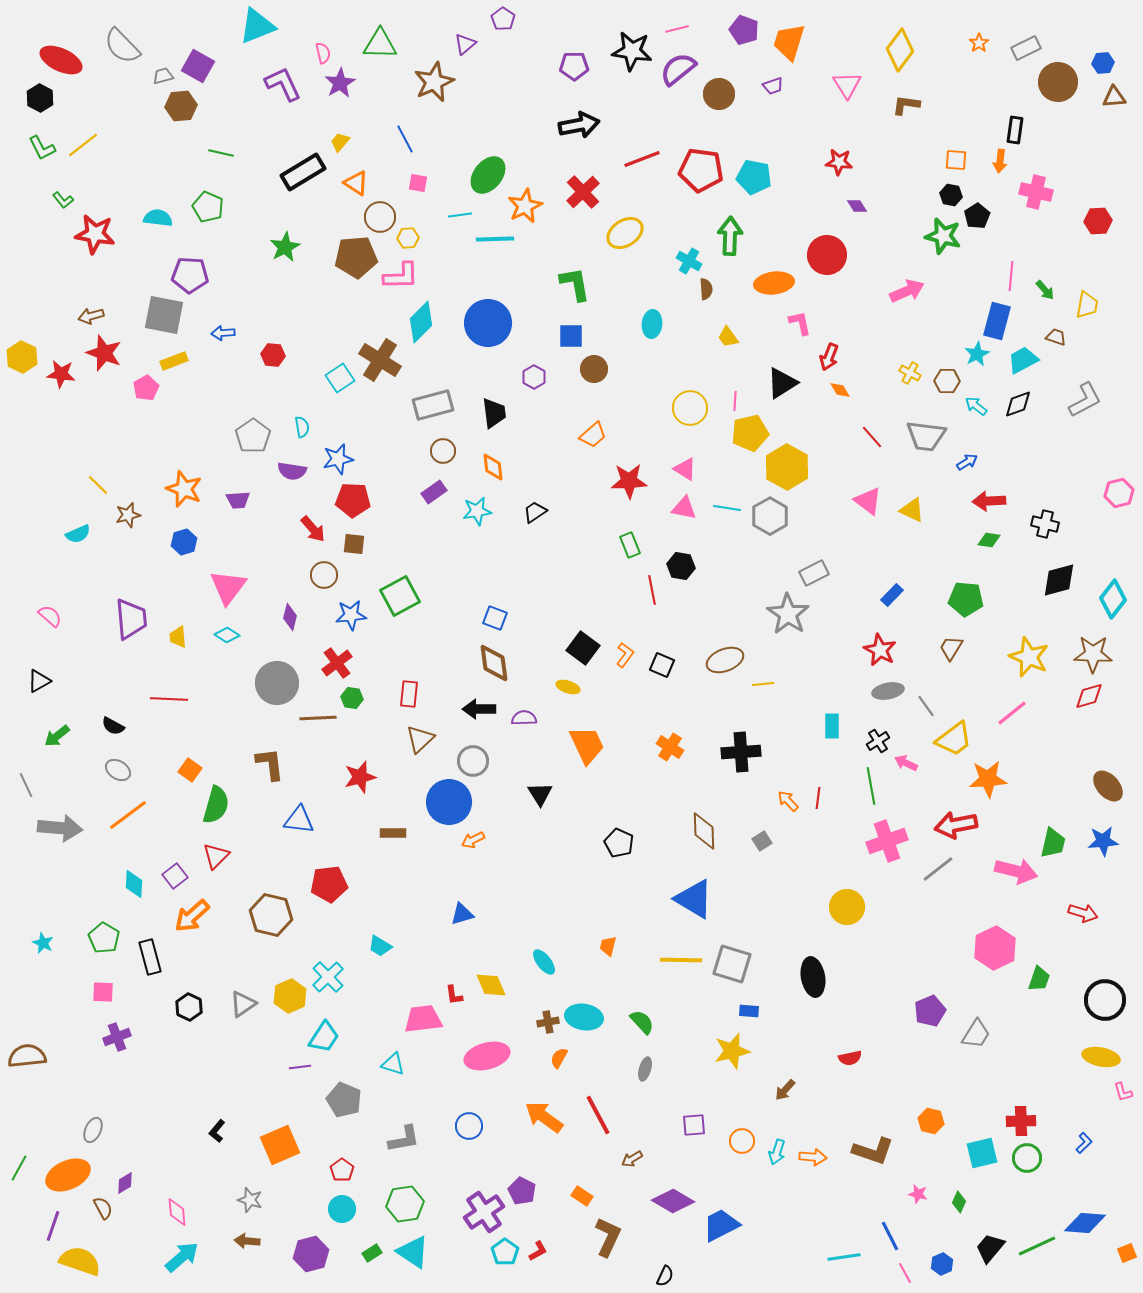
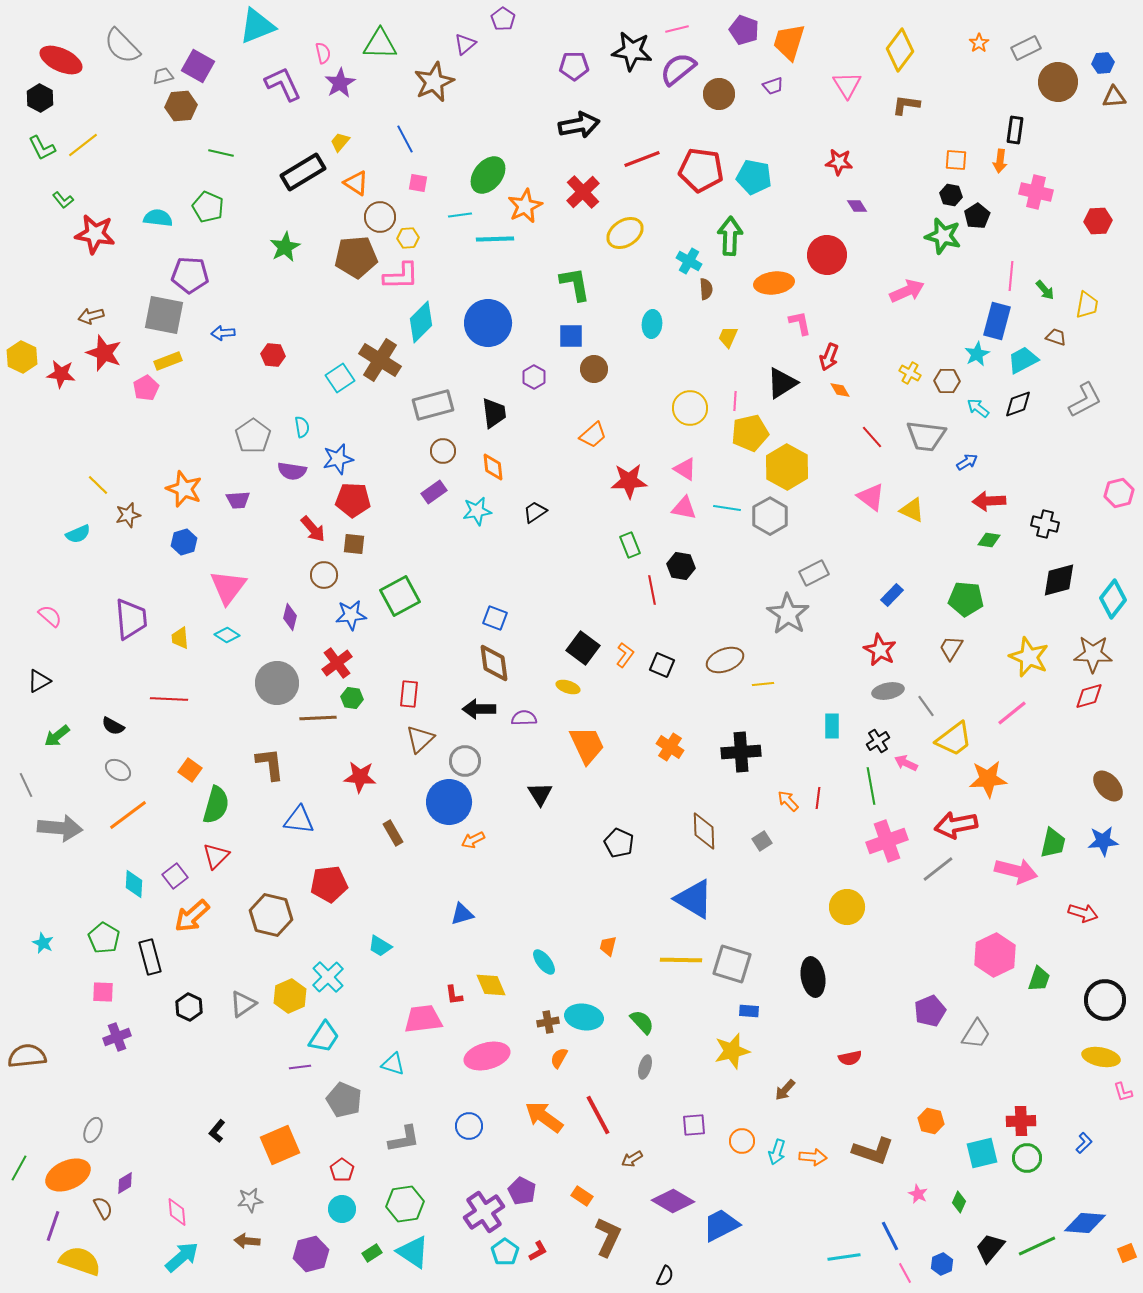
yellow trapezoid at (728, 337): rotated 60 degrees clockwise
yellow rectangle at (174, 361): moved 6 px left
cyan arrow at (976, 406): moved 2 px right, 2 px down
pink triangle at (868, 501): moved 3 px right, 4 px up
yellow trapezoid at (178, 637): moved 2 px right, 1 px down
gray circle at (473, 761): moved 8 px left
red star at (360, 777): rotated 20 degrees clockwise
brown rectangle at (393, 833): rotated 60 degrees clockwise
pink hexagon at (995, 948): moved 7 px down
gray ellipse at (645, 1069): moved 2 px up
pink star at (918, 1194): rotated 12 degrees clockwise
gray star at (250, 1200): rotated 25 degrees counterclockwise
